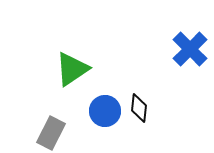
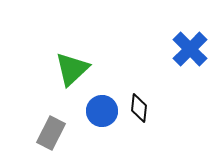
green triangle: rotated 9 degrees counterclockwise
blue circle: moved 3 px left
